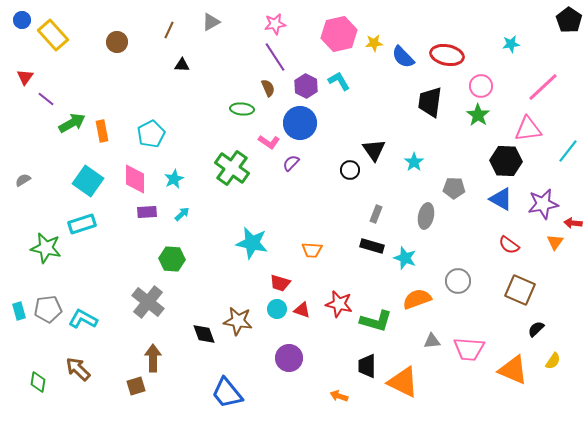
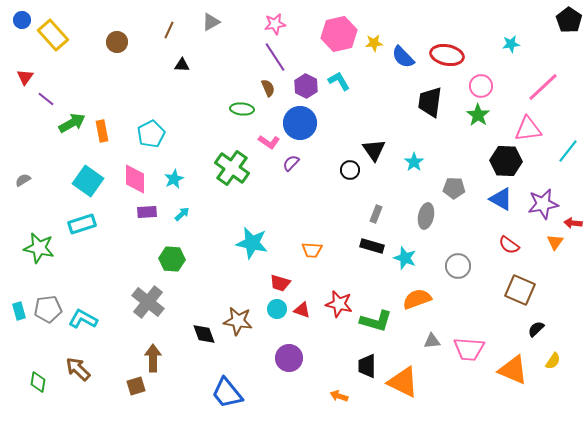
green star at (46, 248): moved 7 px left
gray circle at (458, 281): moved 15 px up
